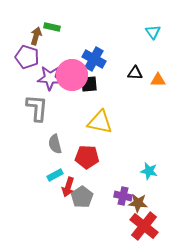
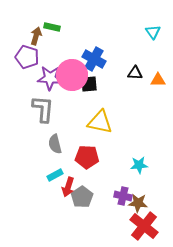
gray L-shape: moved 6 px right, 1 px down
cyan star: moved 10 px left, 6 px up; rotated 18 degrees counterclockwise
